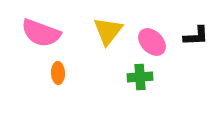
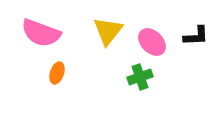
orange ellipse: moved 1 px left; rotated 20 degrees clockwise
green cross: rotated 15 degrees counterclockwise
